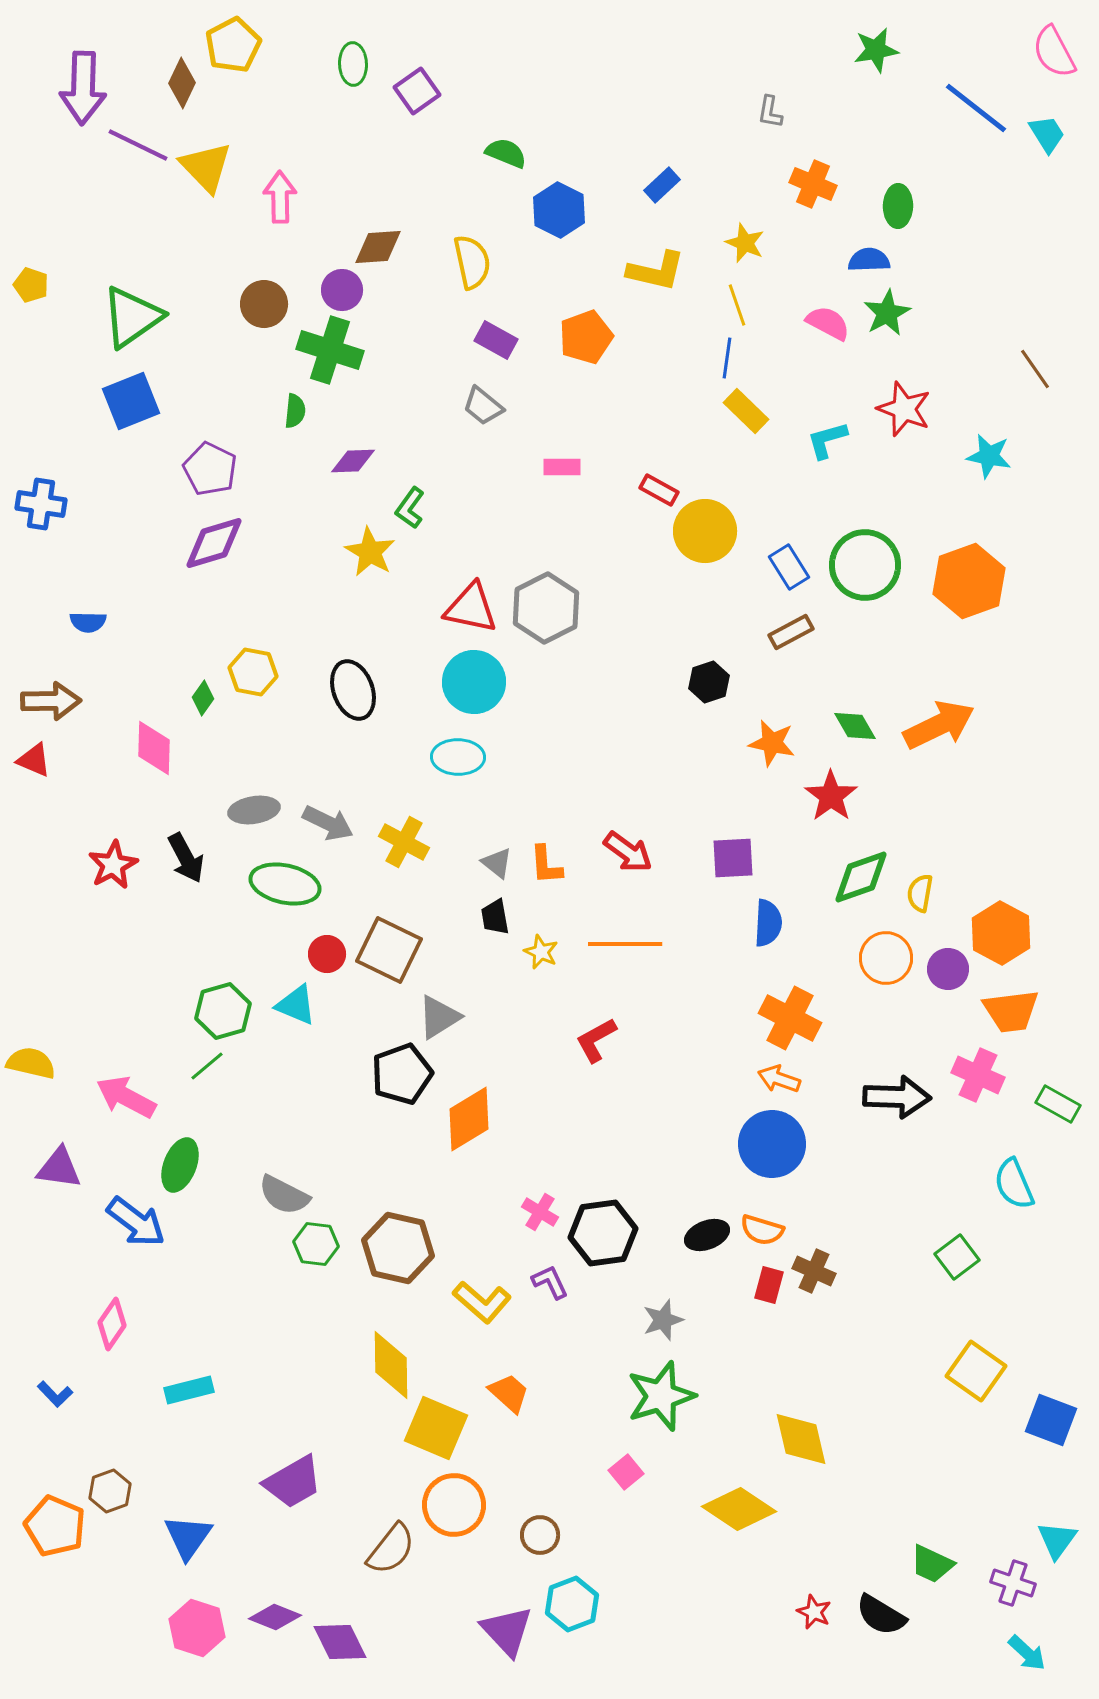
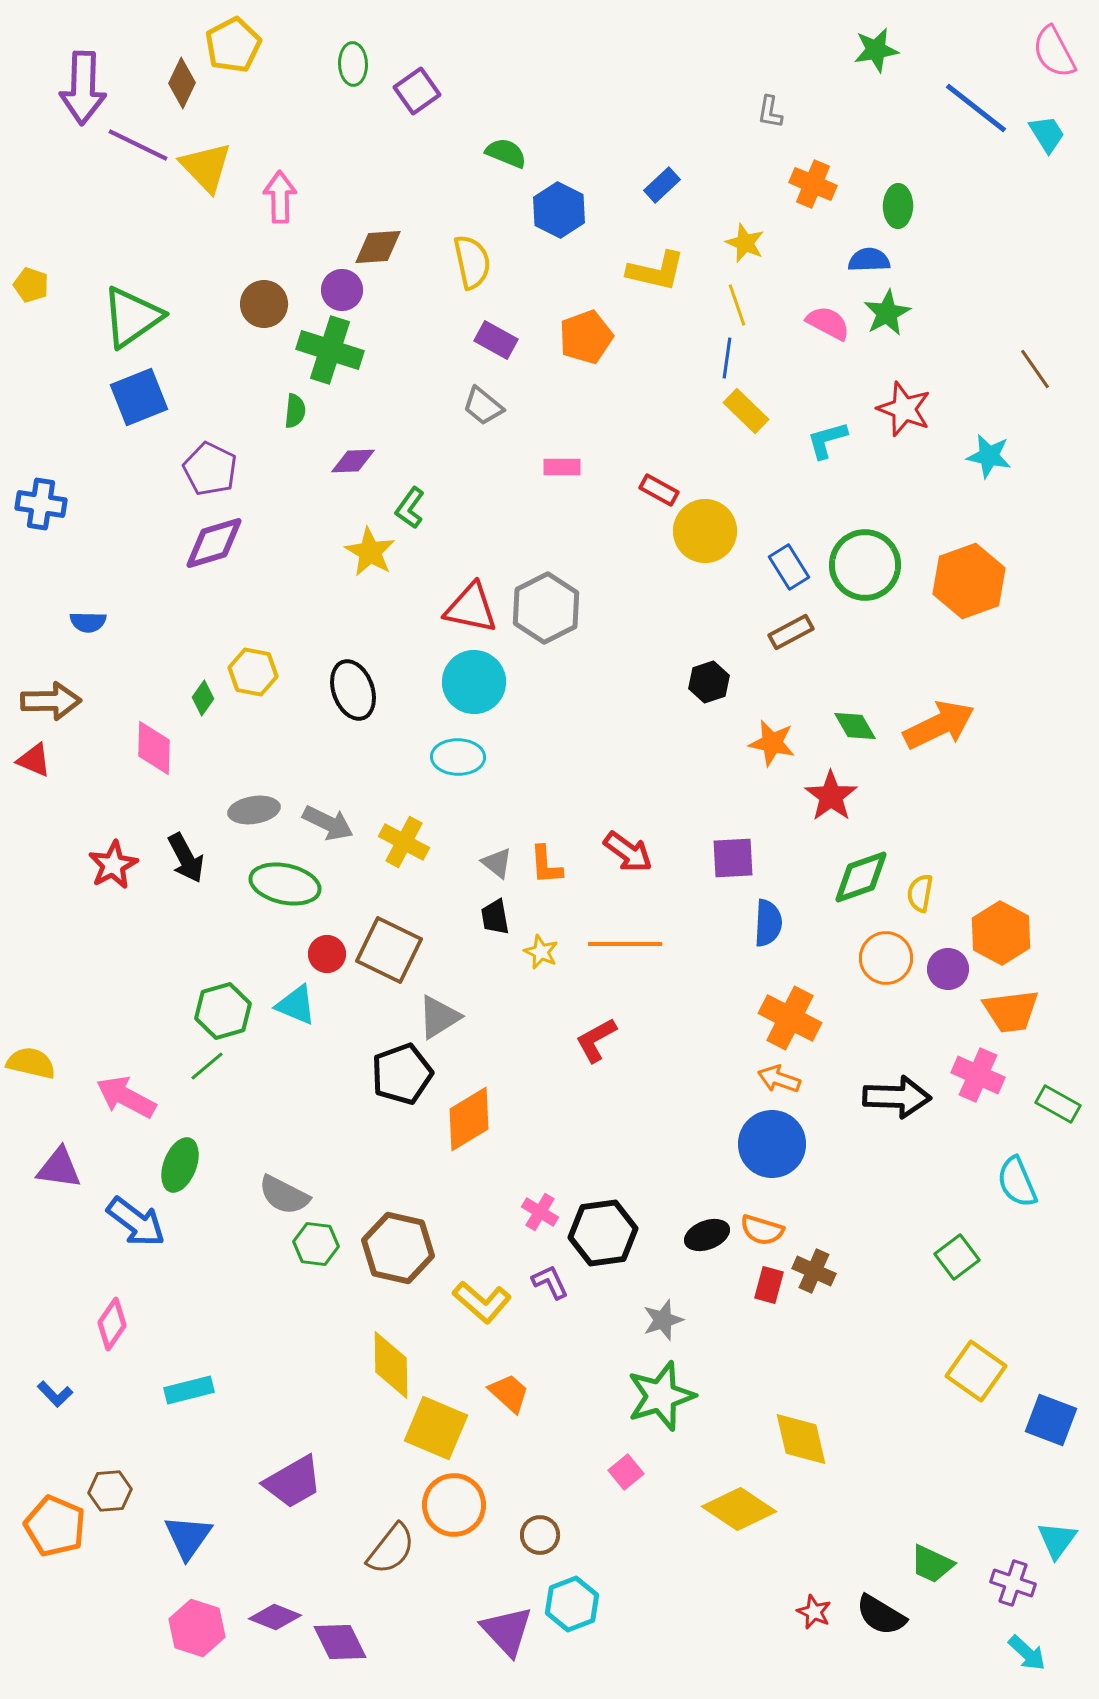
blue square at (131, 401): moved 8 px right, 4 px up
cyan semicircle at (1014, 1184): moved 3 px right, 2 px up
brown hexagon at (110, 1491): rotated 15 degrees clockwise
